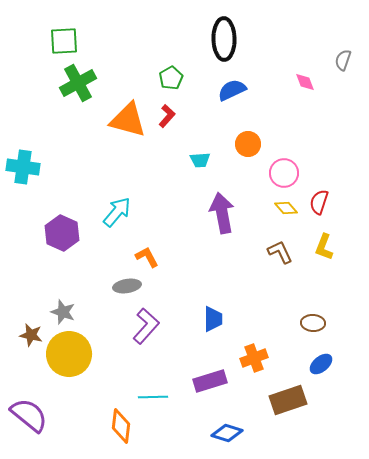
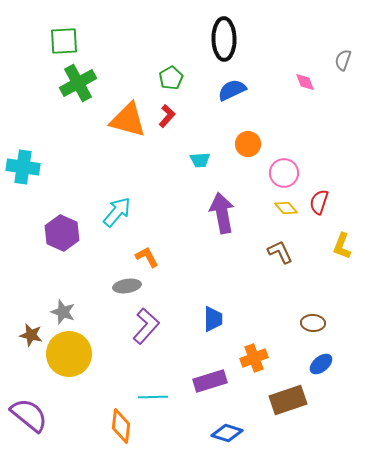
yellow L-shape: moved 18 px right, 1 px up
